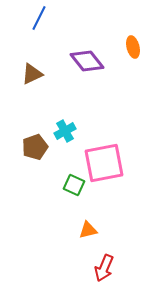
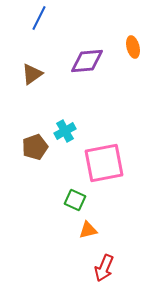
purple diamond: rotated 56 degrees counterclockwise
brown triangle: rotated 10 degrees counterclockwise
green square: moved 1 px right, 15 px down
